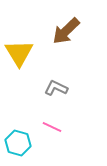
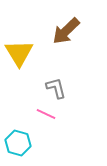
gray L-shape: rotated 50 degrees clockwise
pink line: moved 6 px left, 13 px up
